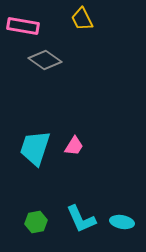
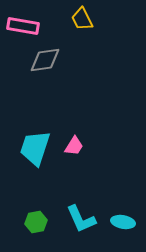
gray diamond: rotated 44 degrees counterclockwise
cyan ellipse: moved 1 px right
